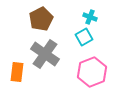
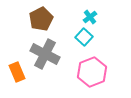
cyan cross: rotated 32 degrees clockwise
cyan square: rotated 18 degrees counterclockwise
gray cross: rotated 8 degrees counterclockwise
orange rectangle: rotated 30 degrees counterclockwise
